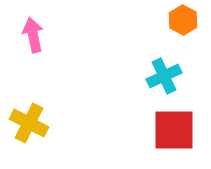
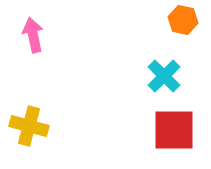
orange hexagon: rotated 16 degrees counterclockwise
cyan cross: rotated 20 degrees counterclockwise
yellow cross: moved 3 px down; rotated 12 degrees counterclockwise
